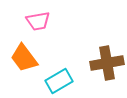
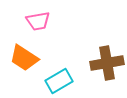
orange trapezoid: rotated 20 degrees counterclockwise
